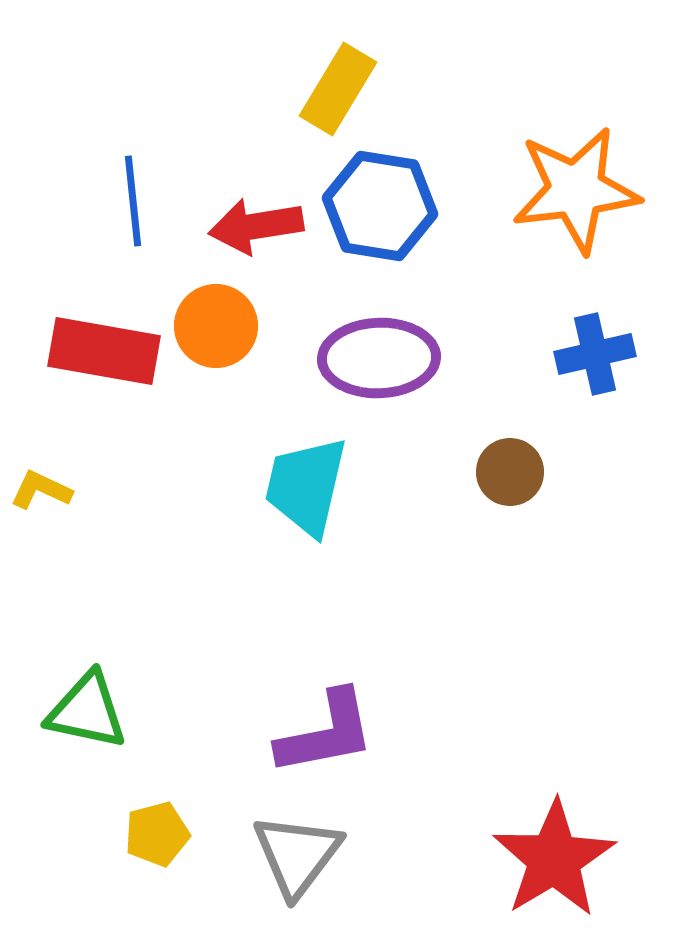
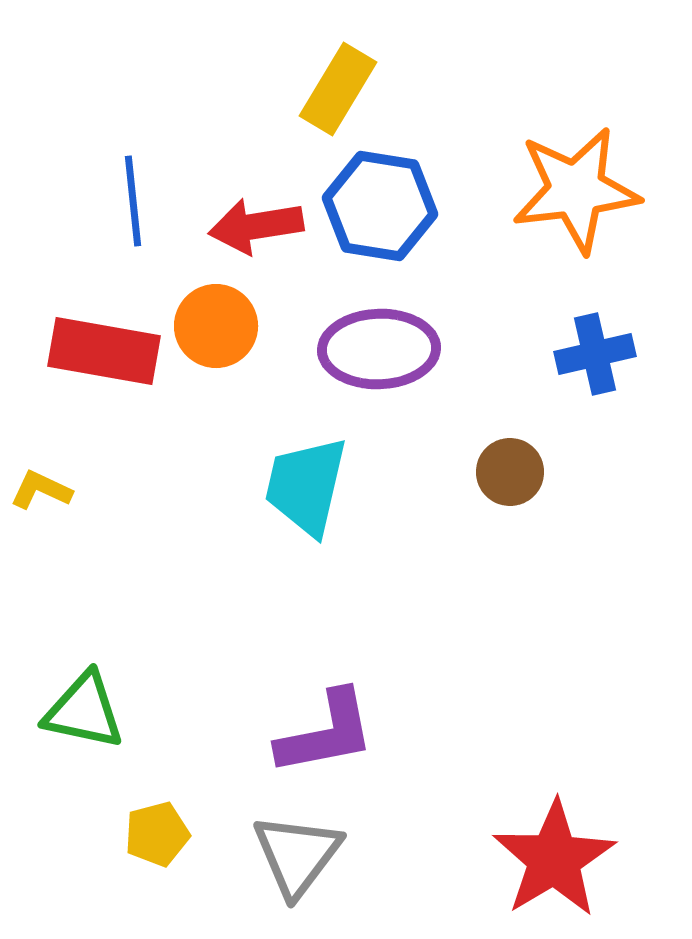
purple ellipse: moved 9 px up
green triangle: moved 3 px left
